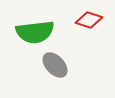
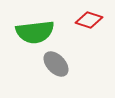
gray ellipse: moved 1 px right, 1 px up
